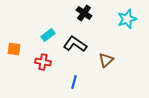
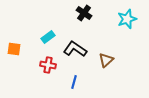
cyan rectangle: moved 2 px down
black L-shape: moved 5 px down
red cross: moved 5 px right, 3 px down
